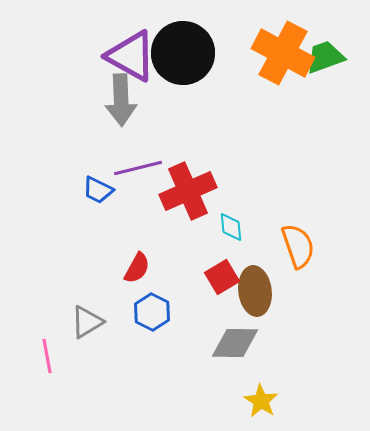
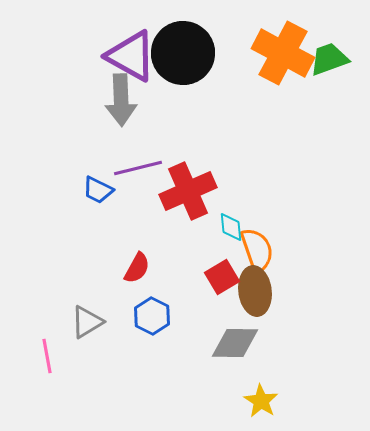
green trapezoid: moved 4 px right, 2 px down
orange semicircle: moved 41 px left, 4 px down
blue hexagon: moved 4 px down
